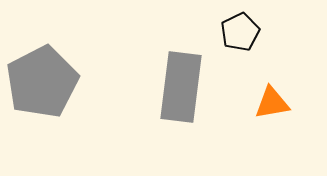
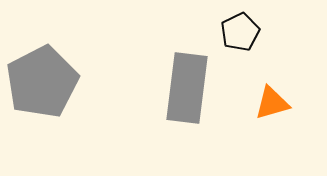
gray rectangle: moved 6 px right, 1 px down
orange triangle: rotated 6 degrees counterclockwise
